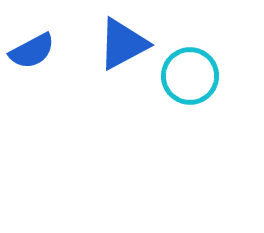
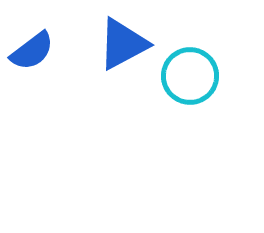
blue semicircle: rotated 9 degrees counterclockwise
